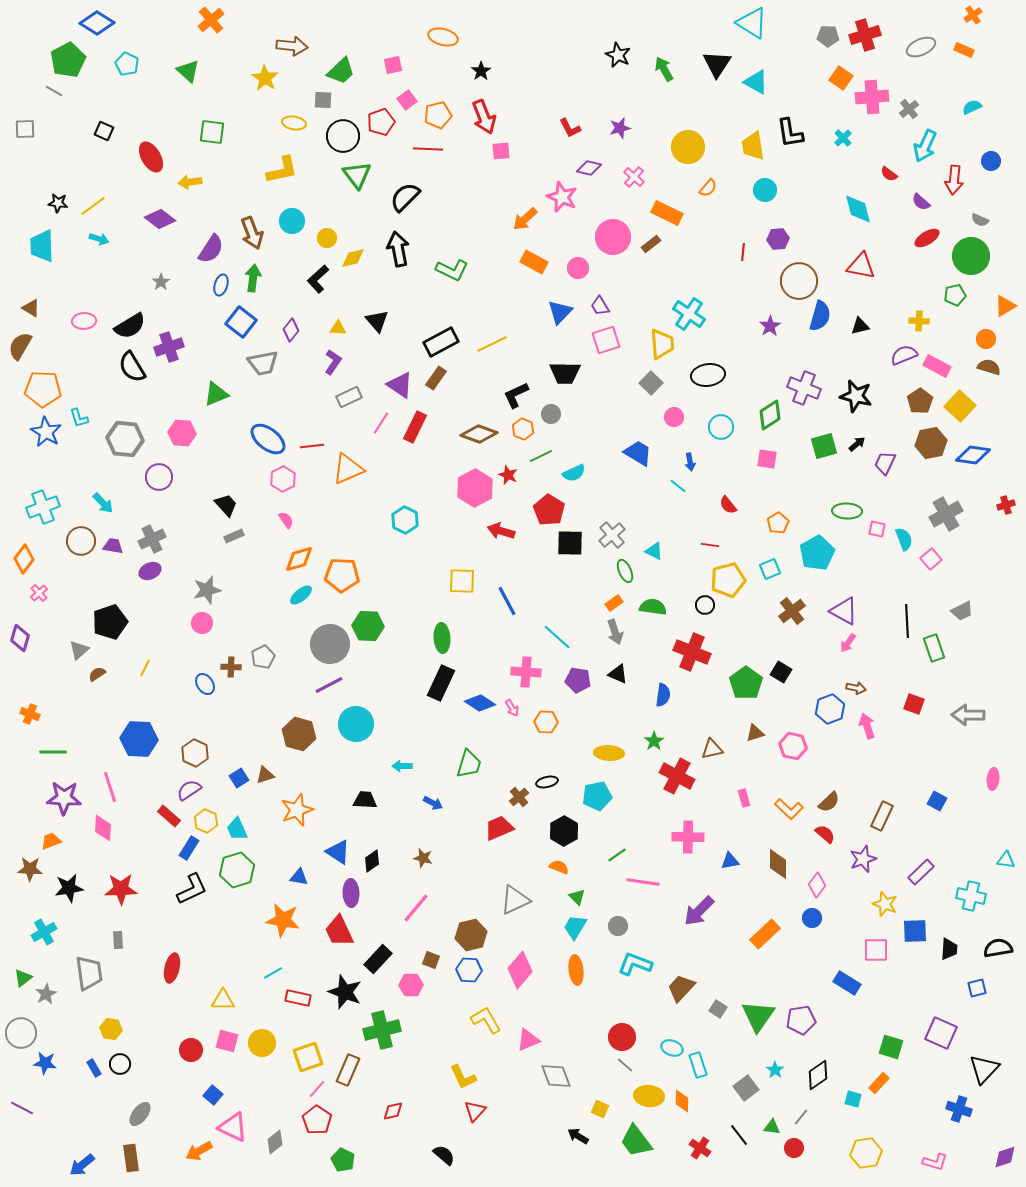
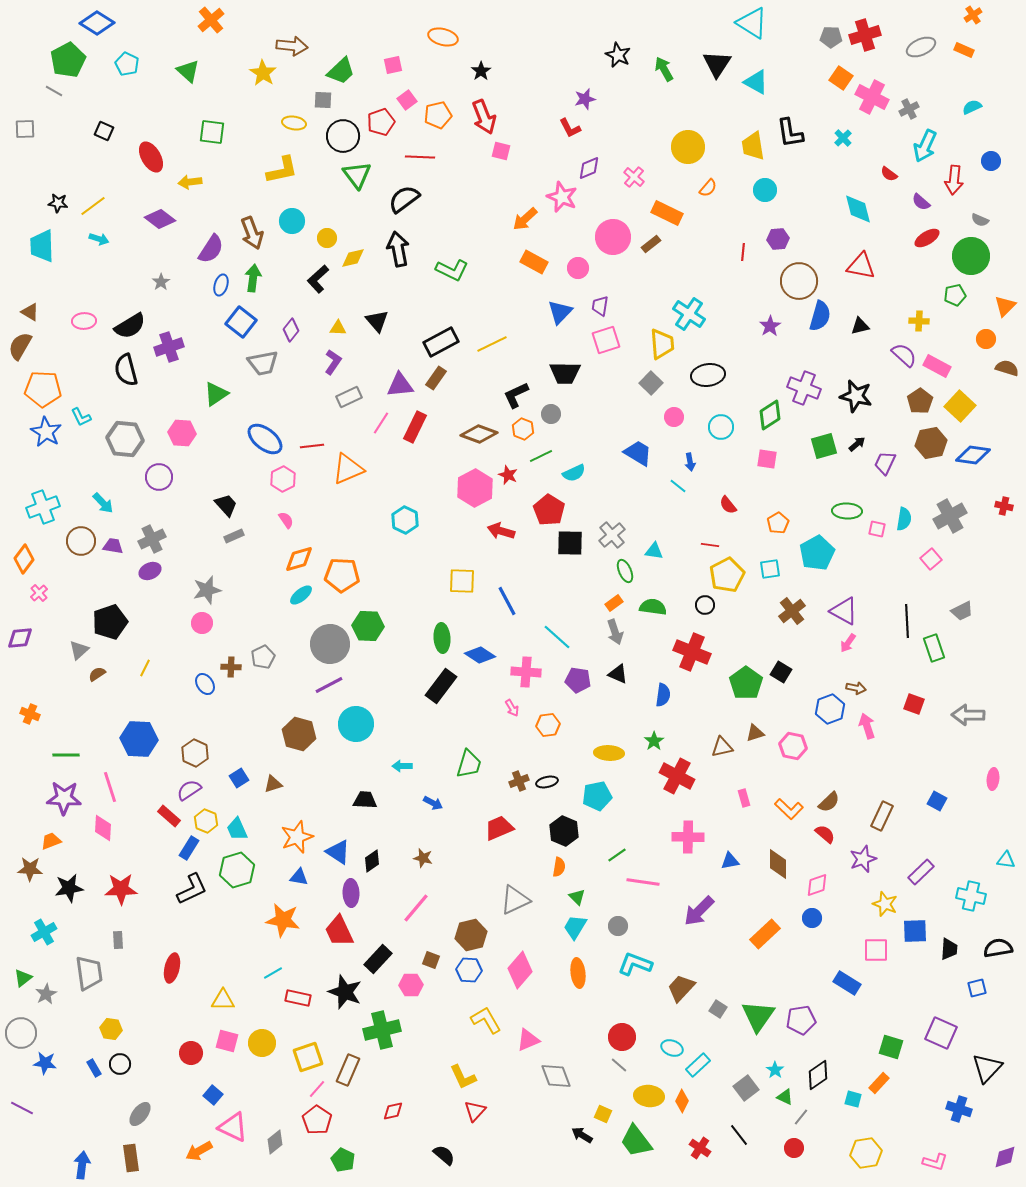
gray pentagon at (828, 36): moved 3 px right, 1 px down
yellow star at (265, 78): moved 2 px left, 5 px up
pink cross at (872, 97): rotated 32 degrees clockwise
gray cross at (909, 109): rotated 12 degrees clockwise
purple star at (620, 128): moved 35 px left, 29 px up
red line at (428, 149): moved 8 px left, 8 px down
pink square at (501, 151): rotated 18 degrees clockwise
purple diamond at (589, 168): rotated 35 degrees counterclockwise
black semicircle at (405, 197): moved 1 px left, 2 px down; rotated 8 degrees clockwise
purple trapezoid at (600, 306): rotated 40 degrees clockwise
orange triangle at (1005, 306): rotated 15 degrees counterclockwise
brown triangle at (31, 308): moved 1 px left, 4 px down
purple semicircle at (904, 355): rotated 64 degrees clockwise
black semicircle at (132, 367): moved 6 px left, 3 px down; rotated 16 degrees clockwise
brown semicircle at (989, 367): moved 18 px right, 1 px down
purple triangle at (400, 385): rotated 40 degrees counterclockwise
green triangle at (216, 394): rotated 12 degrees counterclockwise
cyan L-shape at (79, 418): moved 2 px right, 1 px up; rotated 10 degrees counterclockwise
blue ellipse at (268, 439): moved 3 px left
red cross at (1006, 505): moved 2 px left, 1 px down; rotated 30 degrees clockwise
gray cross at (946, 514): moved 4 px right, 2 px down
cyan semicircle at (904, 539): moved 20 px up; rotated 30 degrees clockwise
cyan triangle at (654, 551): rotated 18 degrees counterclockwise
cyan square at (770, 569): rotated 15 degrees clockwise
yellow pentagon at (728, 580): moved 1 px left, 5 px up; rotated 12 degrees counterclockwise
purple diamond at (20, 638): rotated 68 degrees clockwise
black rectangle at (441, 683): moved 3 px down; rotated 12 degrees clockwise
blue diamond at (480, 703): moved 48 px up
orange hexagon at (546, 722): moved 2 px right, 3 px down; rotated 10 degrees counterclockwise
brown triangle at (712, 749): moved 10 px right, 2 px up
green line at (53, 752): moved 13 px right, 3 px down
brown triangle at (265, 775): moved 8 px right, 9 px down
brown cross at (519, 797): moved 16 px up; rotated 18 degrees clockwise
orange star at (297, 810): moved 27 px down
black hexagon at (564, 831): rotated 8 degrees counterclockwise
orange semicircle at (559, 867): rotated 78 degrees clockwise
pink diamond at (817, 885): rotated 35 degrees clockwise
orange ellipse at (576, 970): moved 2 px right, 3 px down
red circle at (191, 1050): moved 3 px down
gray line at (625, 1065): moved 6 px left
cyan rectangle at (698, 1065): rotated 65 degrees clockwise
black triangle at (984, 1069): moved 3 px right, 1 px up
orange diamond at (682, 1101): rotated 25 degrees clockwise
yellow square at (600, 1109): moved 3 px right, 5 px down
green triangle at (772, 1127): moved 13 px right, 30 px up; rotated 18 degrees clockwise
black arrow at (578, 1136): moved 4 px right, 1 px up
blue arrow at (82, 1165): rotated 136 degrees clockwise
